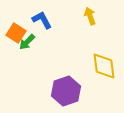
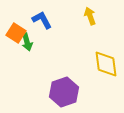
green arrow: rotated 60 degrees counterclockwise
yellow diamond: moved 2 px right, 2 px up
purple hexagon: moved 2 px left, 1 px down
